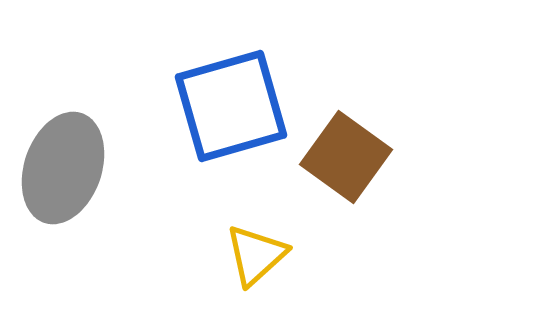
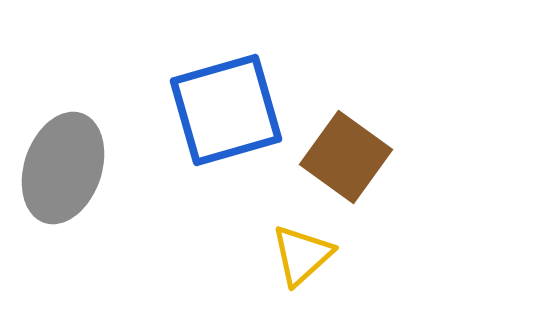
blue square: moved 5 px left, 4 px down
yellow triangle: moved 46 px right
